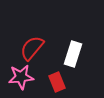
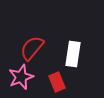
white rectangle: rotated 10 degrees counterclockwise
pink star: rotated 15 degrees counterclockwise
